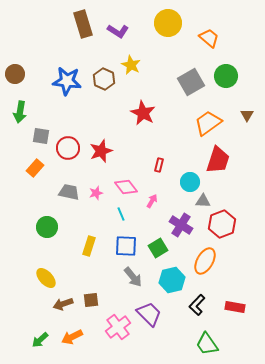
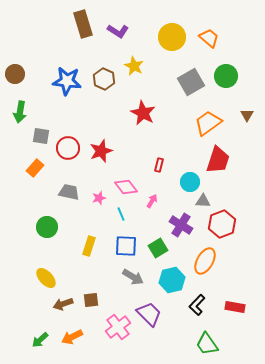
yellow circle at (168, 23): moved 4 px right, 14 px down
yellow star at (131, 65): moved 3 px right, 1 px down
pink star at (96, 193): moved 3 px right, 5 px down
gray arrow at (133, 277): rotated 20 degrees counterclockwise
